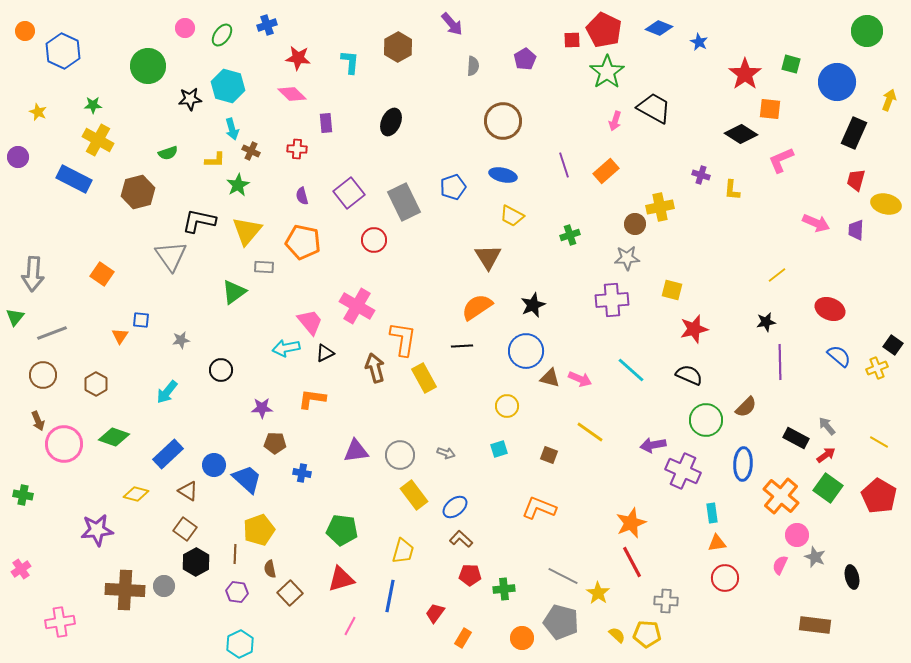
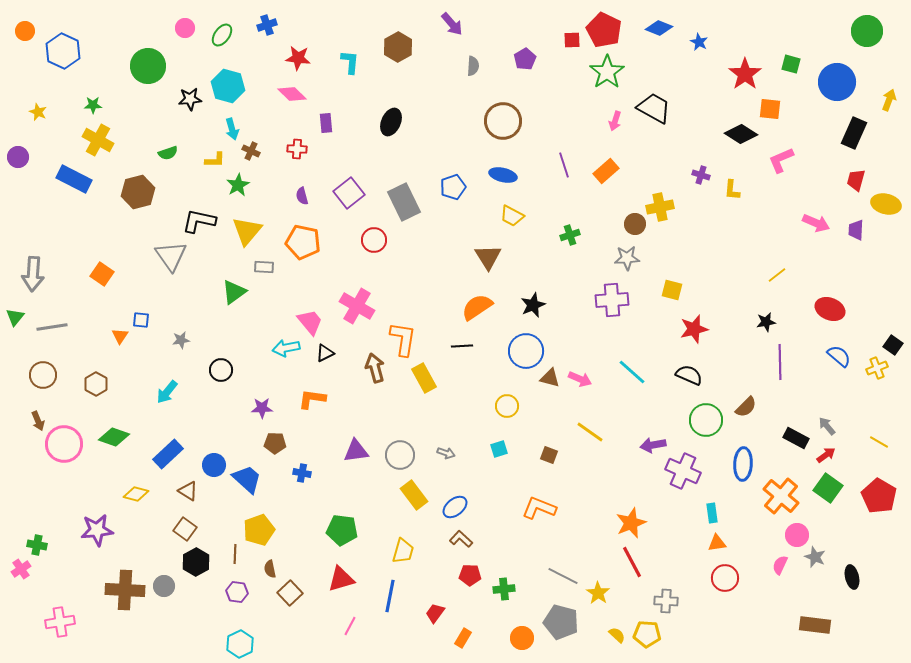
gray line at (52, 333): moved 6 px up; rotated 12 degrees clockwise
cyan line at (631, 370): moved 1 px right, 2 px down
green cross at (23, 495): moved 14 px right, 50 px down
